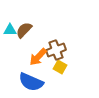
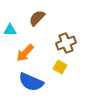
brown semicircle: moved 13 px right, 12 px up
brown cross: moved 10 px right, 7 px up
orange arrow: moved 13 px left, 4 px up
